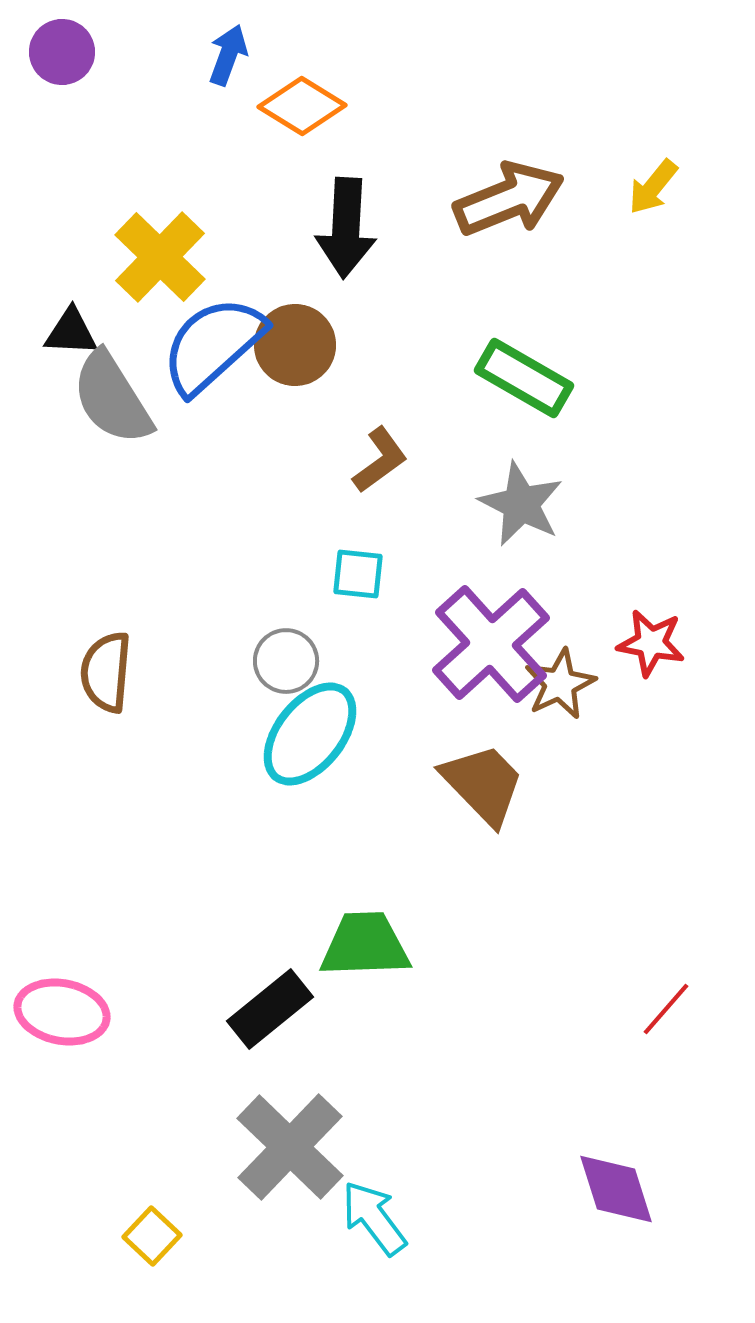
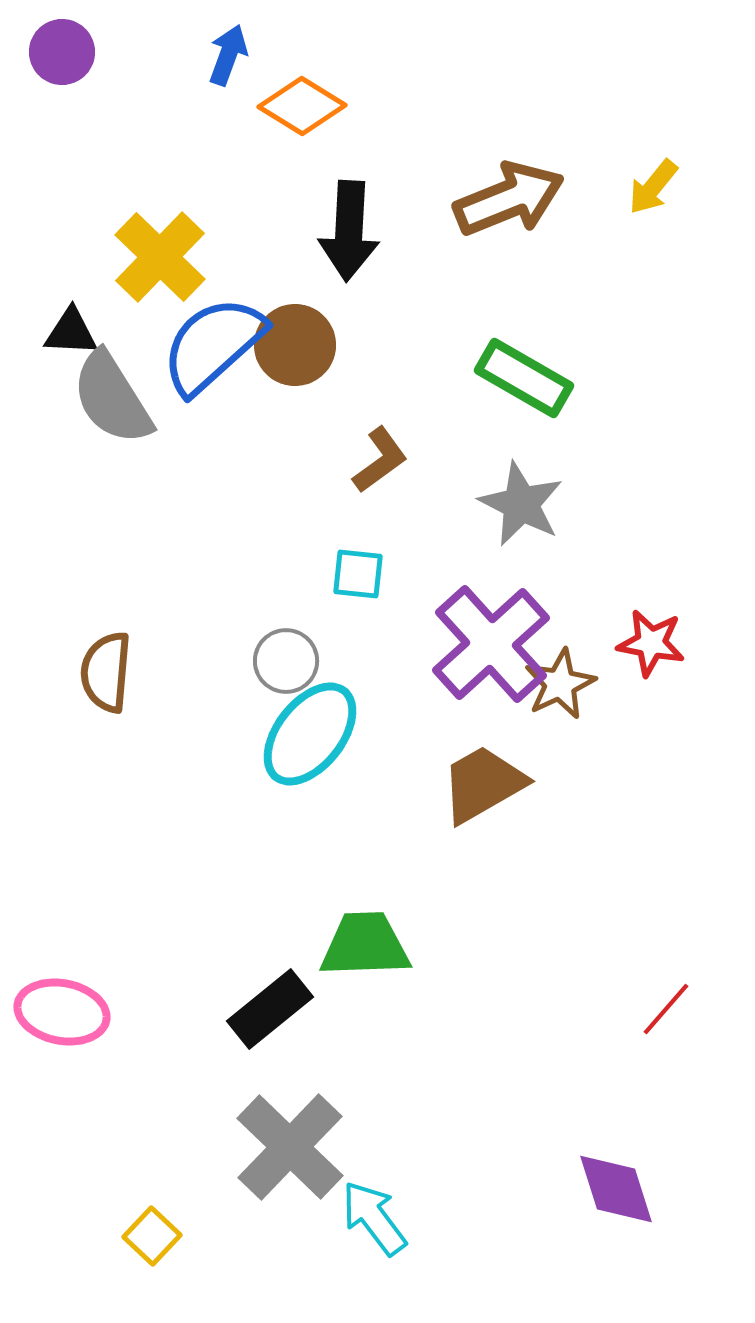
black arrow: moved 3 px right, 3 px down
brown trapezoid: rotated 76 degrees counterclockwise
